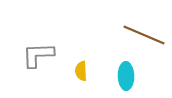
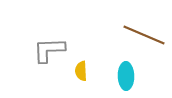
gray L-shape: moved 11 px right, 5 px up
